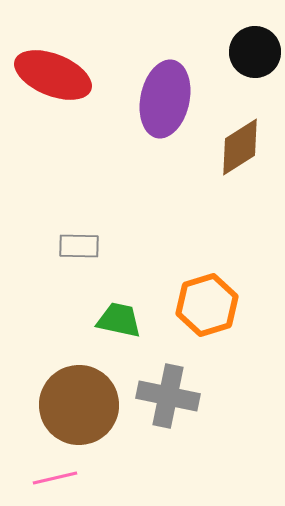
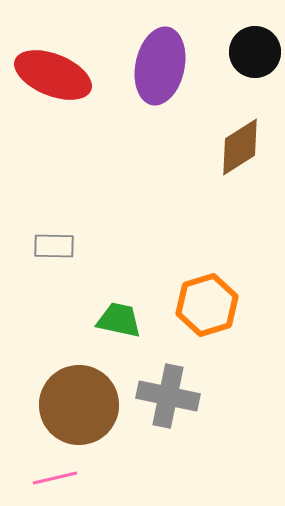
purple ellipse: moved 5 px left, 33 px up
gray rectangle: moved 25 px left
